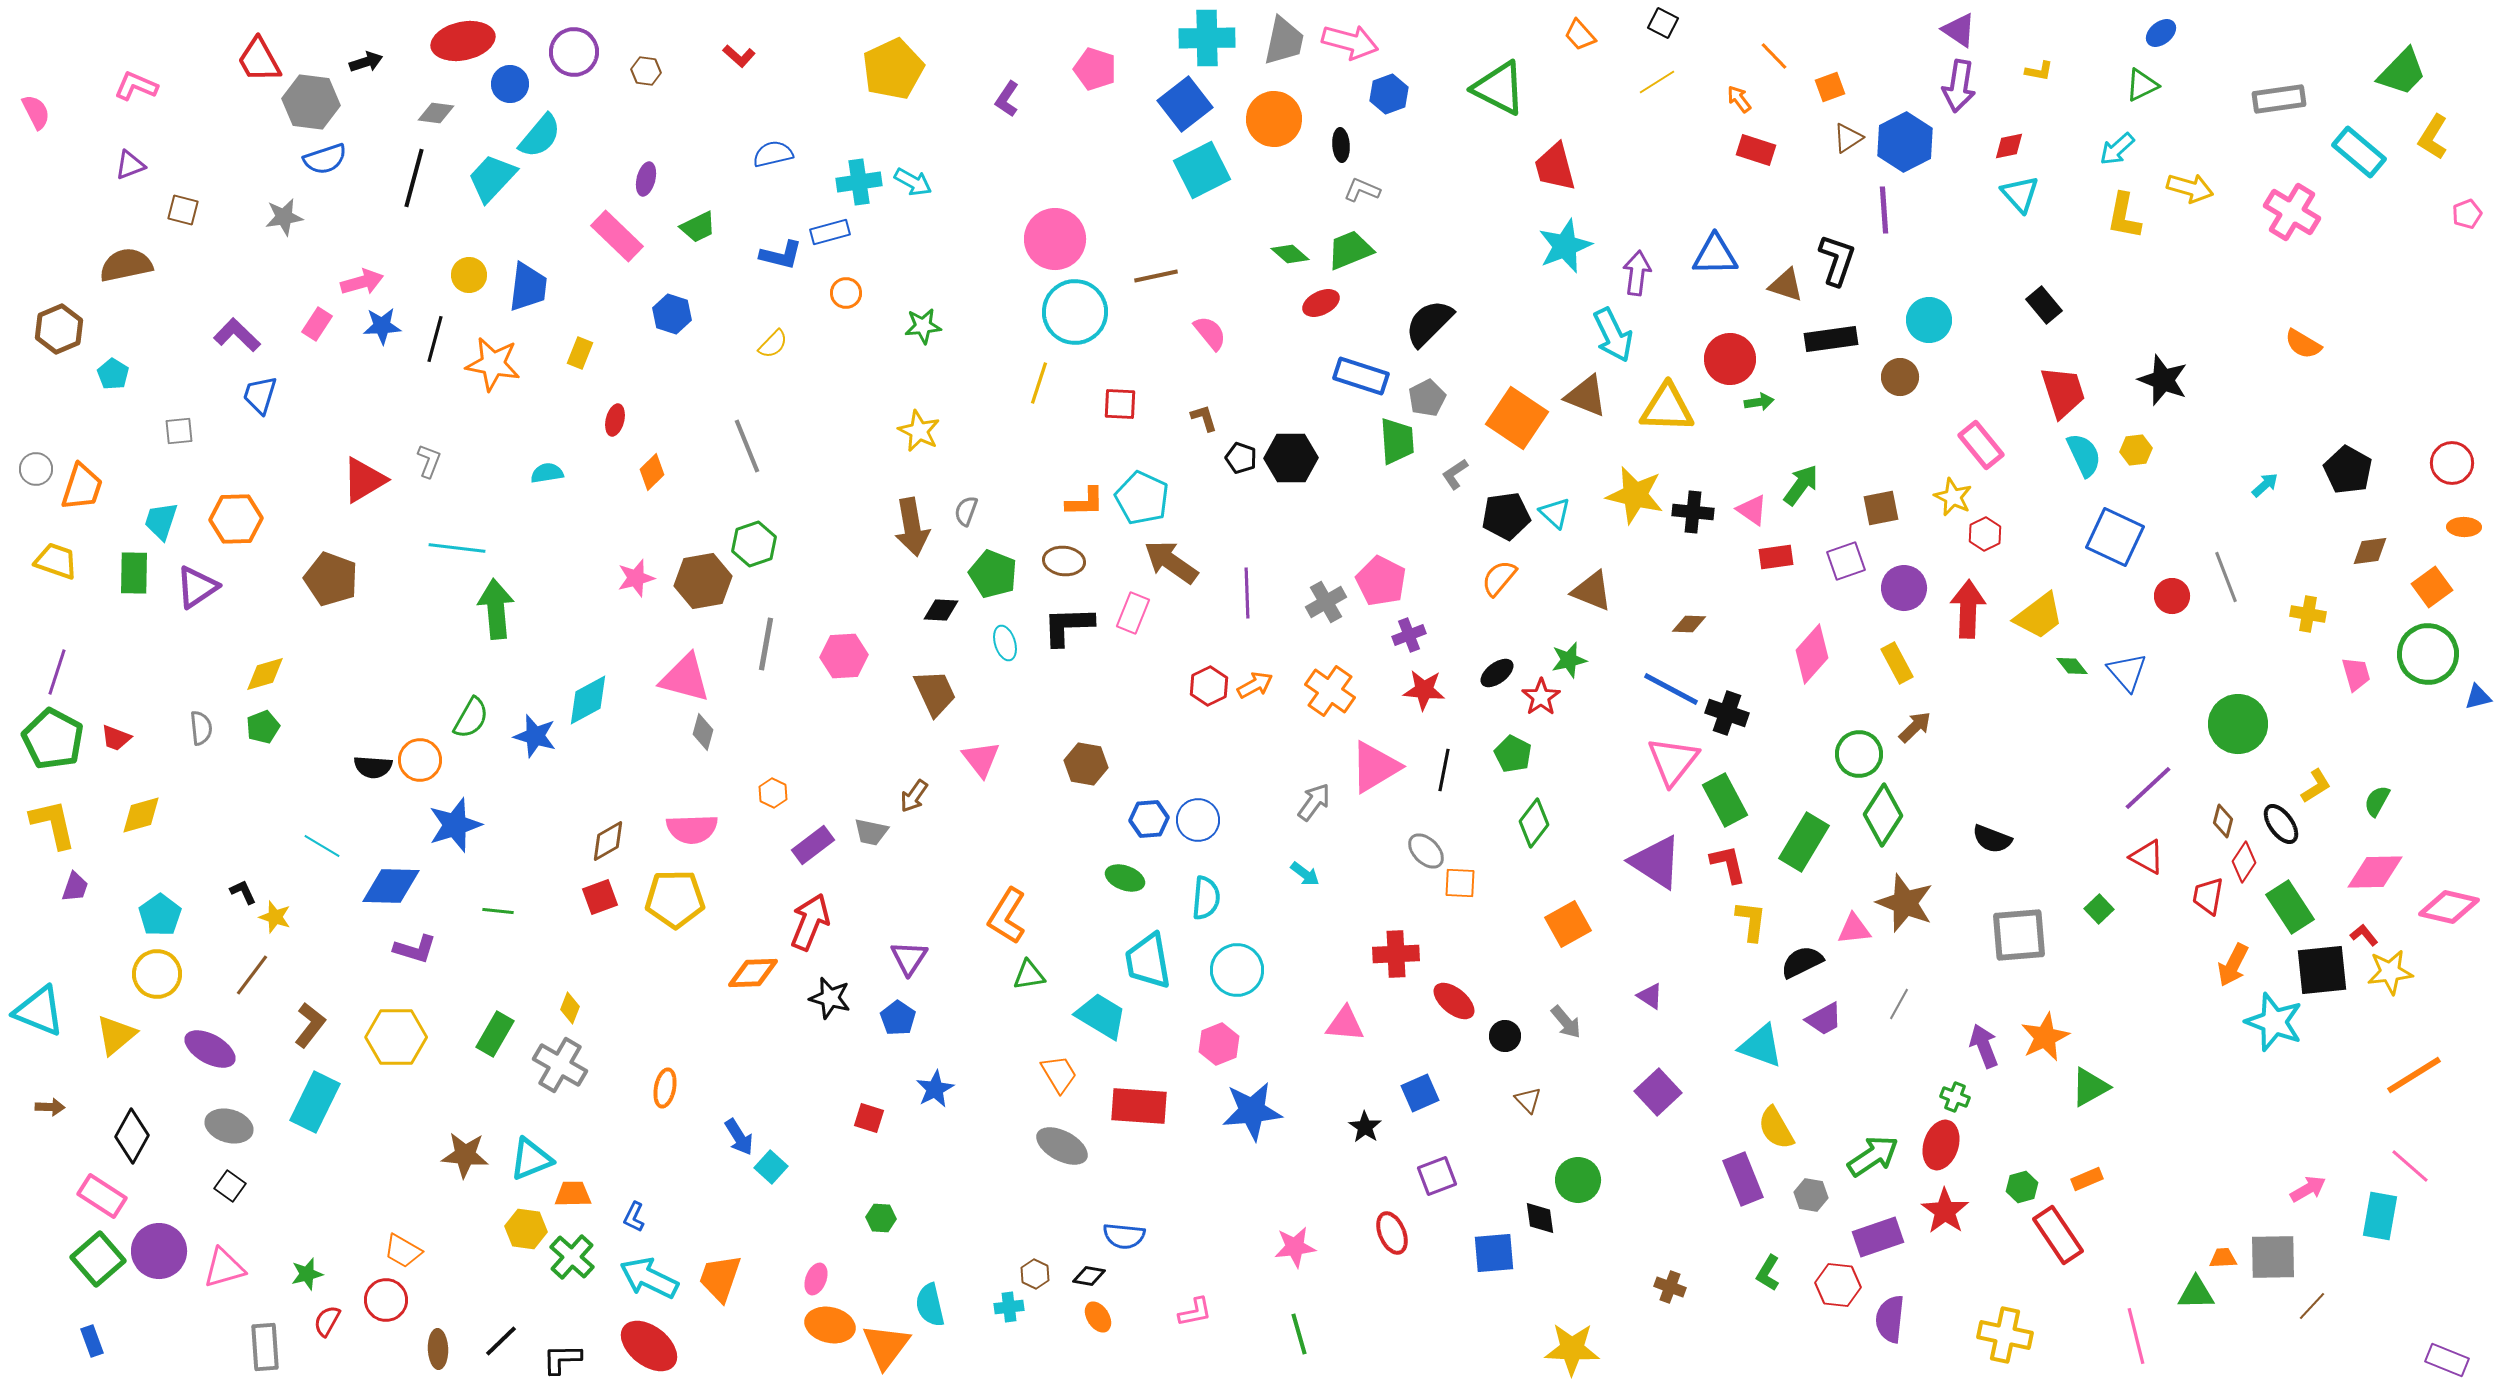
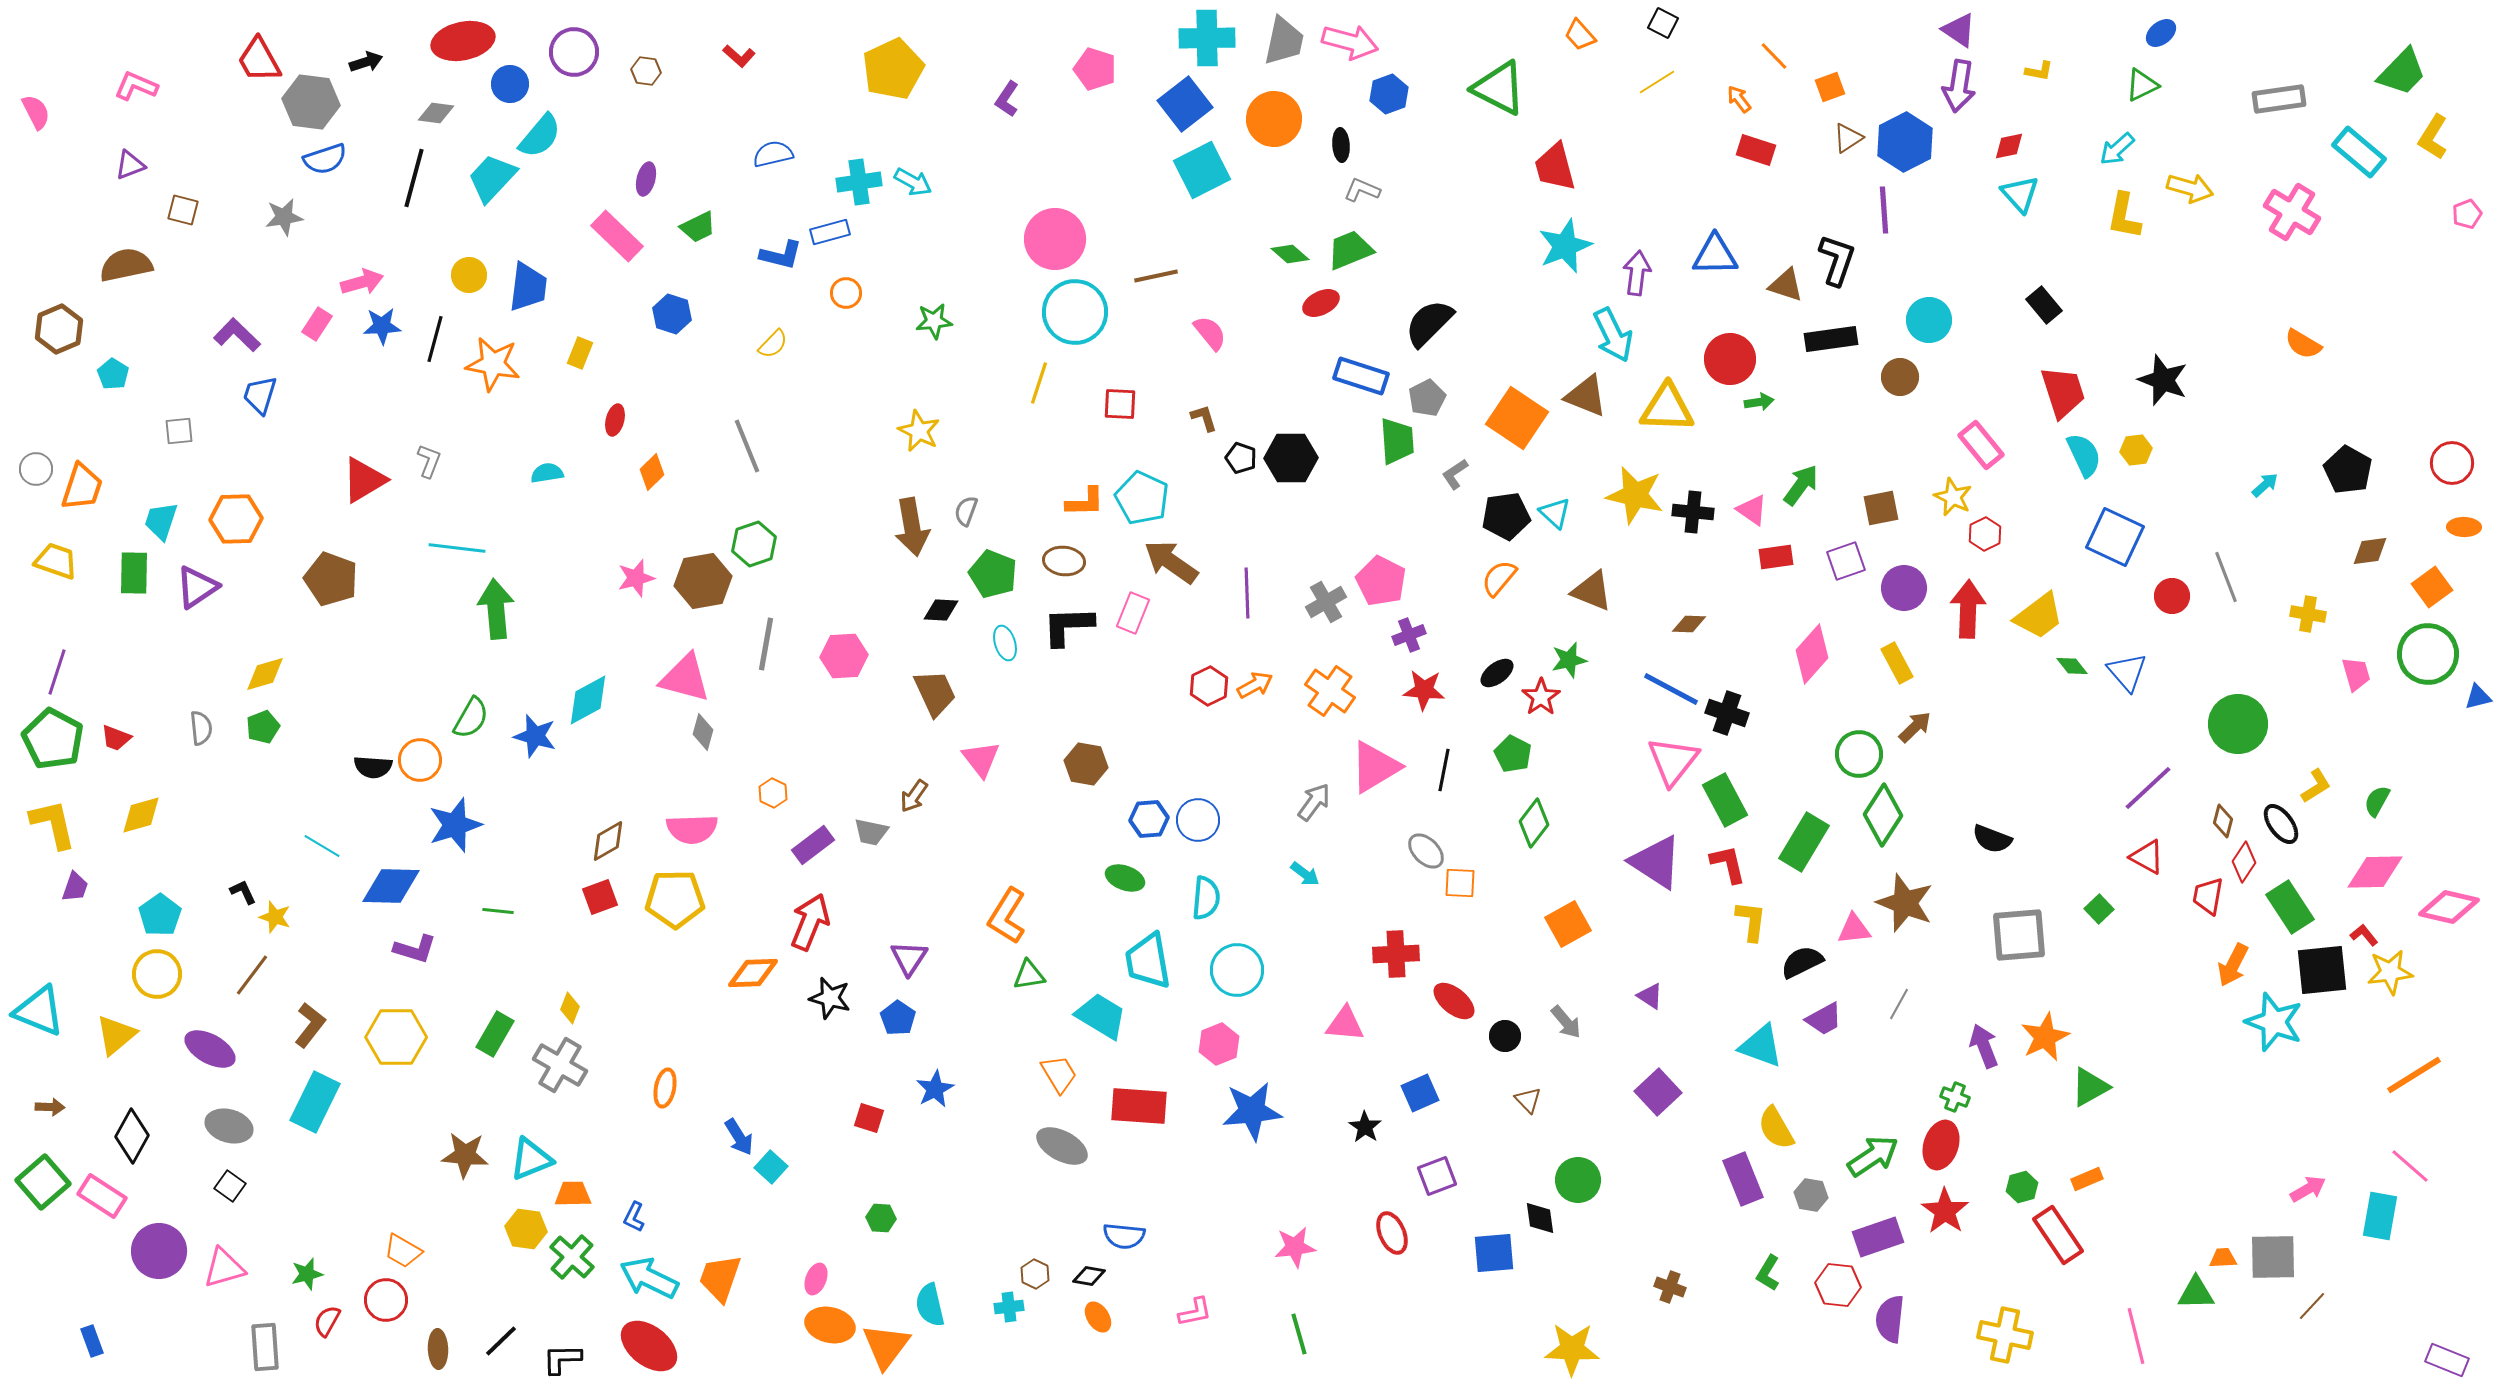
green star at (923, 326): moved 11 px right, 5 px up
green square at (98, 1259): moved 55 px left, 77 px up
